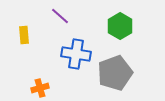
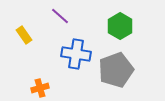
yellow rectangle: rotated 30 degrees counterclockwise
gray pentagon: moved 1 px right, 3 px up
